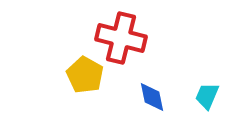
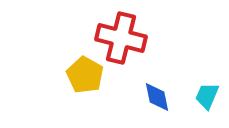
blue diamond: moved 5 px right
